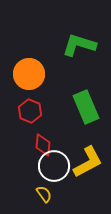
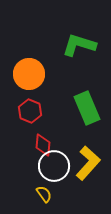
green rectangle: moved 1 px right, 1 px down
yellow L-shape: moved 1 px down; rotated 20 degrees counterclockwise
